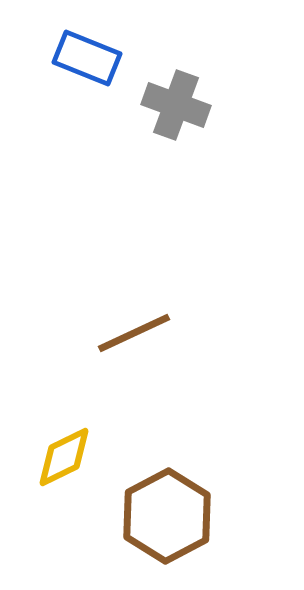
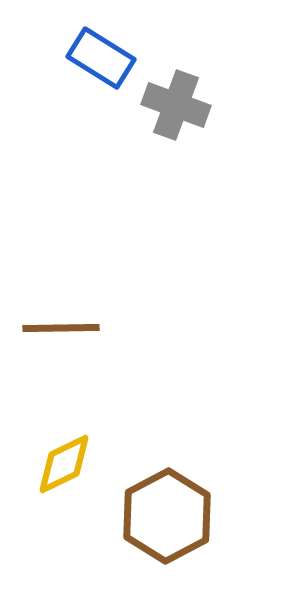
blue rectangle: moved 14 px right; rotated 10 degrees clockwise
brown line: moved 73 px left, 5 px up; rotated 24 degrees clockwise
yellow diamond: moved 7 px down
